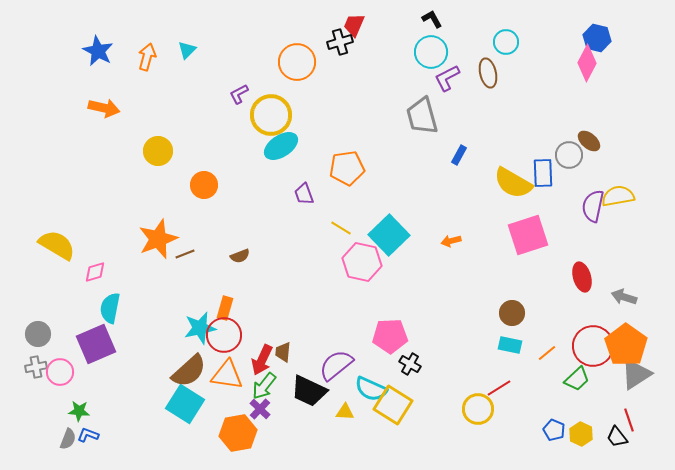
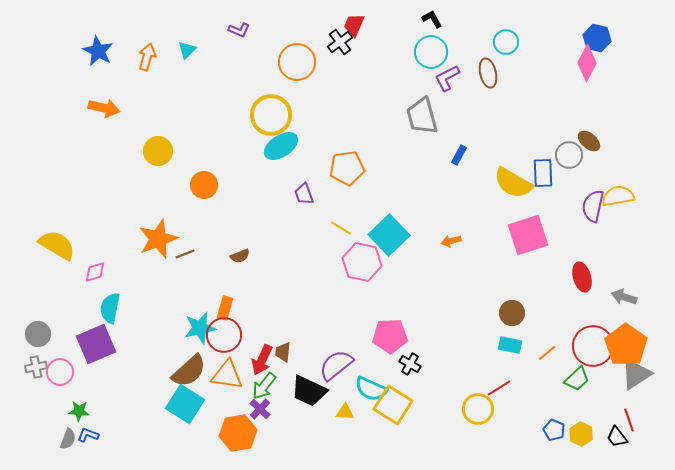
black cross at (340, 42): rotated 20 degrees counterclockwise
purple L-shape at (239, 94): moved 64 px up; rotated 130 degrees counterclockwise
